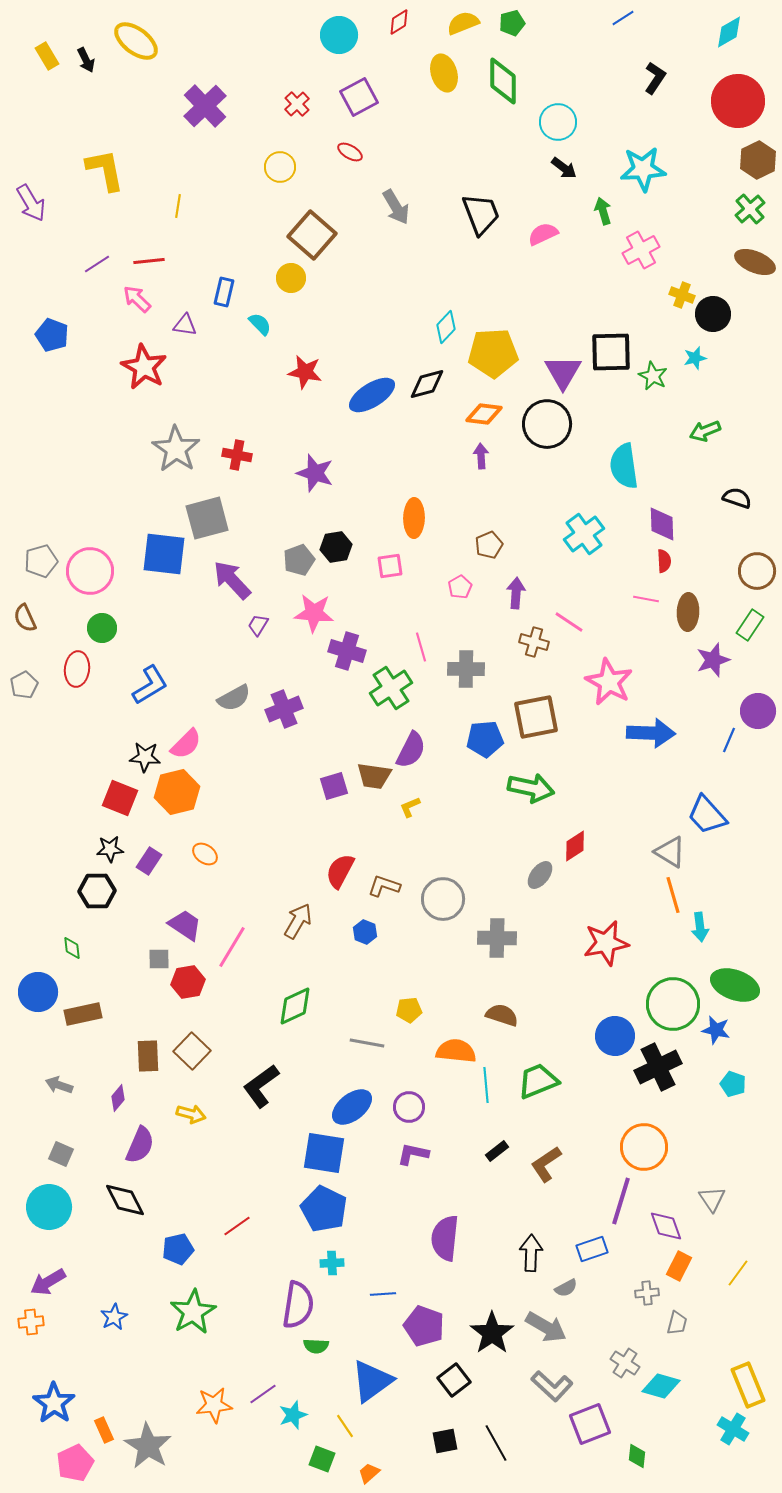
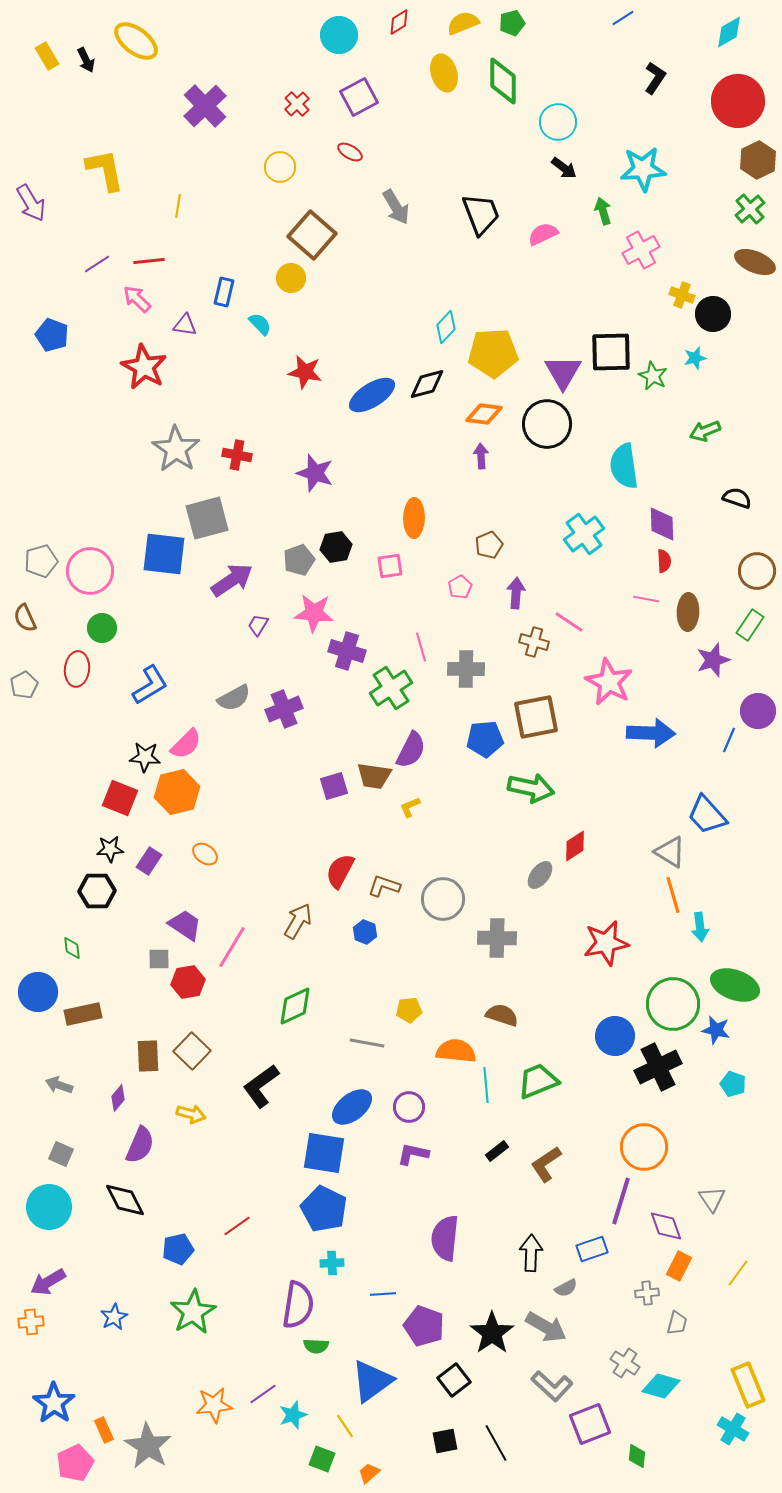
purple arrow at (232, 580): rotated 99 degrees clockwise
